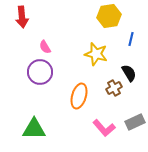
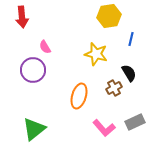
purple circle: moved 7 px left, 2 px up
green triangle: rotated 40 degrees counterclockwise
